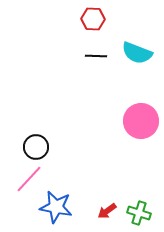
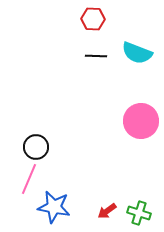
pink line: rotated 20 degrees counterclockwise
blue star: moved 2 px left
